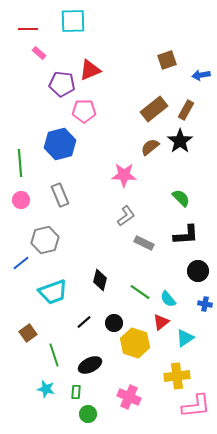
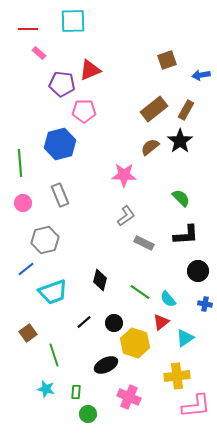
pink circle at (21, 200): moved 2 px right, 3 px down
blue line at (21, 263): moved 5 px right, 6 px down
black ellipse at (90, 365): moved 16 px right
